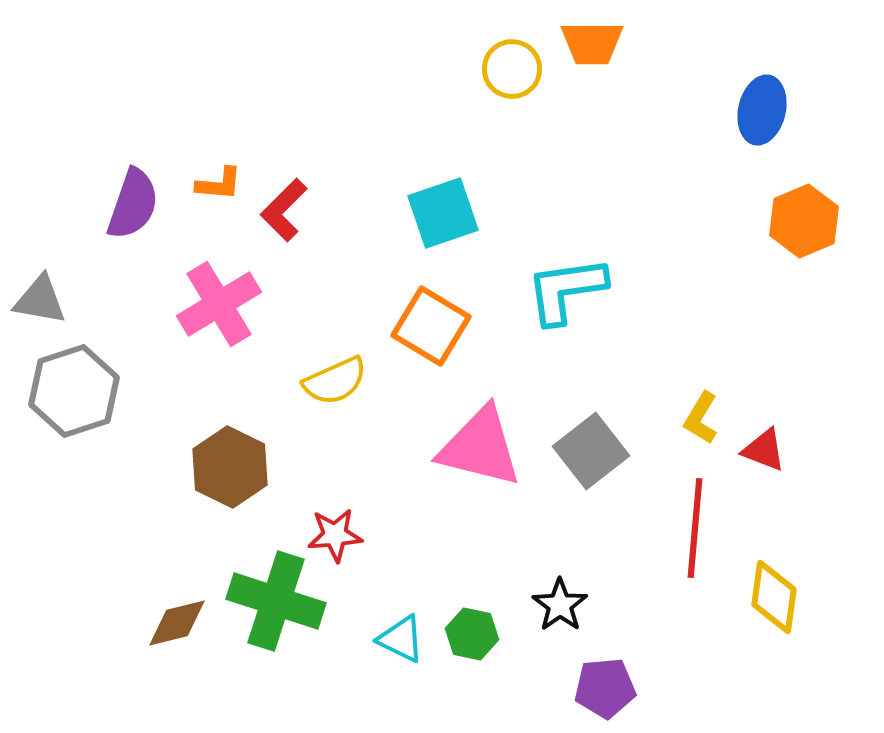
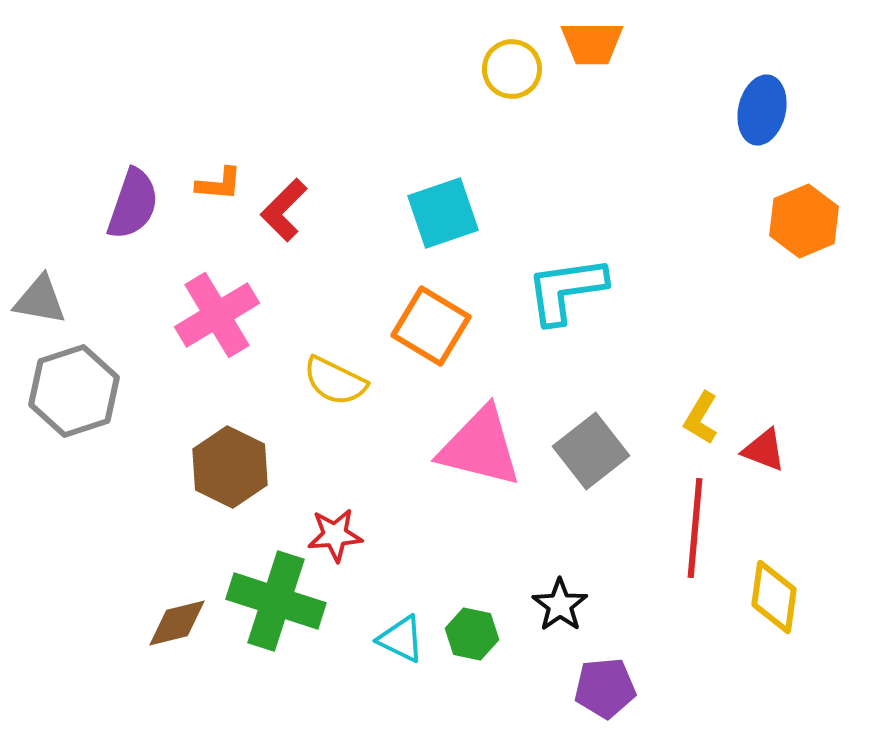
pink cross: moved 2 px left, 11 px down
yellow semicircle: rotated 50 degrees clockwise
